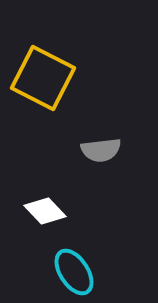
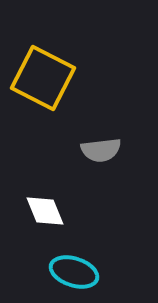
white diamond: rotated 21 degrees clockwise
cyan ellipse: rotated 39 degrees counterclockwise
